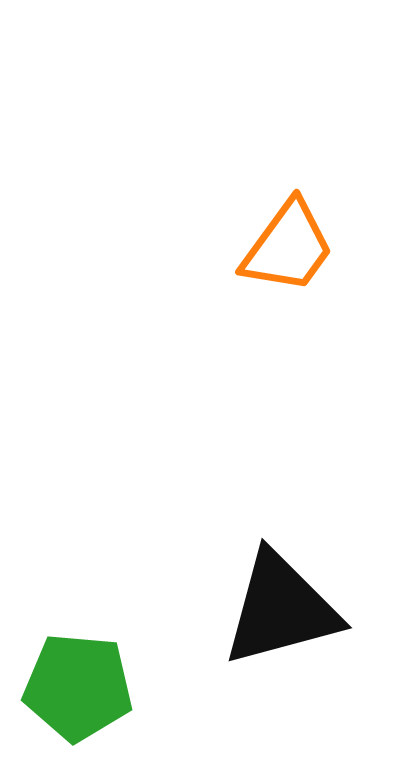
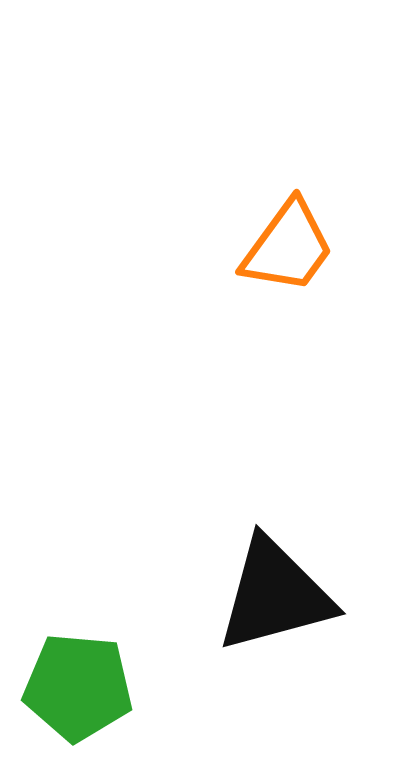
black triangle: moved 6 px left, 14 px up
